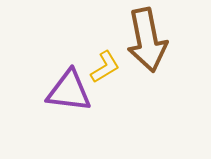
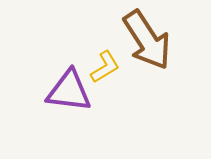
brown arrow: rotated 22 degrees counterclockwise
